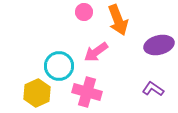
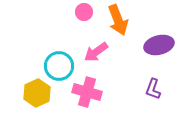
purple L-shape: rotated 105 degrees counterclockwise
